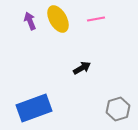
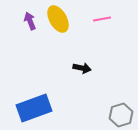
pink line: moved 6 px right
black arrow: rotated 42 degrees clockwise
gray hexagon: moved 3 px right, 6 px down
